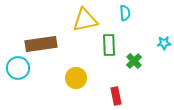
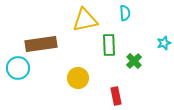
cyan star: rotated 16 degrees counterclockwise
yellow circle: moved 2 px right
